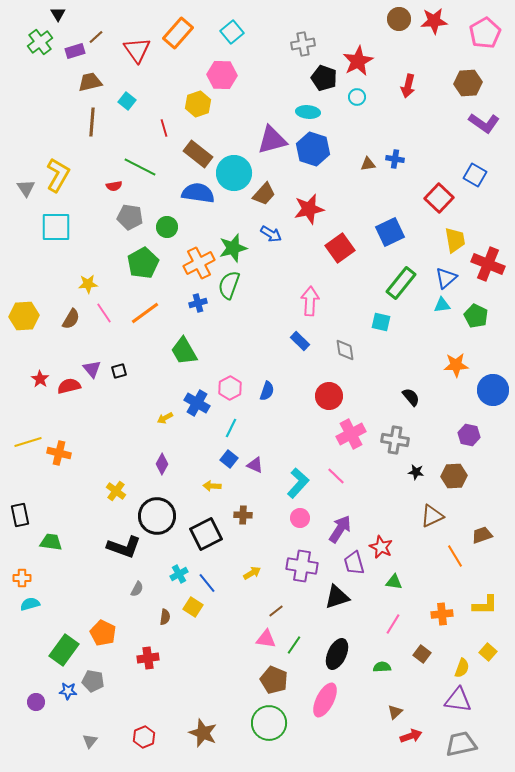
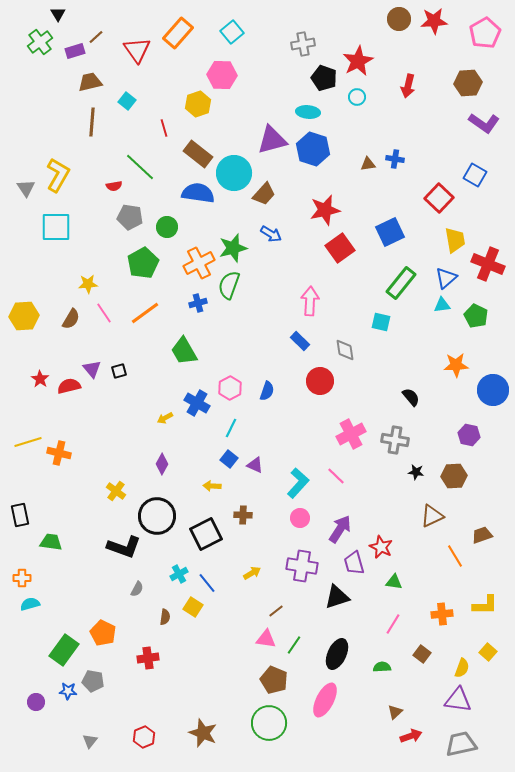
green line at (140, 167): rotated 16 degrees clockwise
red star at (309, 209): moved 16 px right, 1 px down
red circle at (329, 396): moved 9 px left, 15 px up
